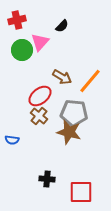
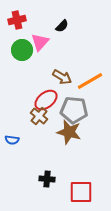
orange line: rotated 20 degrees clockwise
red ellipse: moved 6 px right, 4 px down
gray pentagon: moved 3 px up
